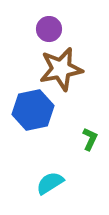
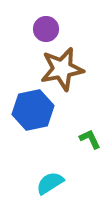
purple circle: moved 3 px left
brown star: moved 1 px right
green L-shape: rotated 50 degrees counterclockwise
